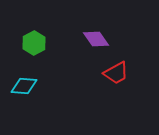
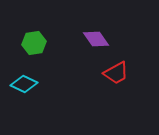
green hexagon: rotated 20 degrees clockwise
cyan diamond: moved 2 px up; rotated 20 degrees clockwise
